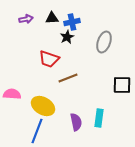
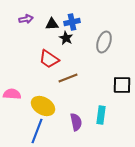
black triangle: moved 6 px down
black star: moved 1 px left, 1 px down; rotated 16 degrees counterclockwise
red trapezoid: rotated 15 degrees clockwise
cyan rectangle: moved 2 px right, 3 px up
